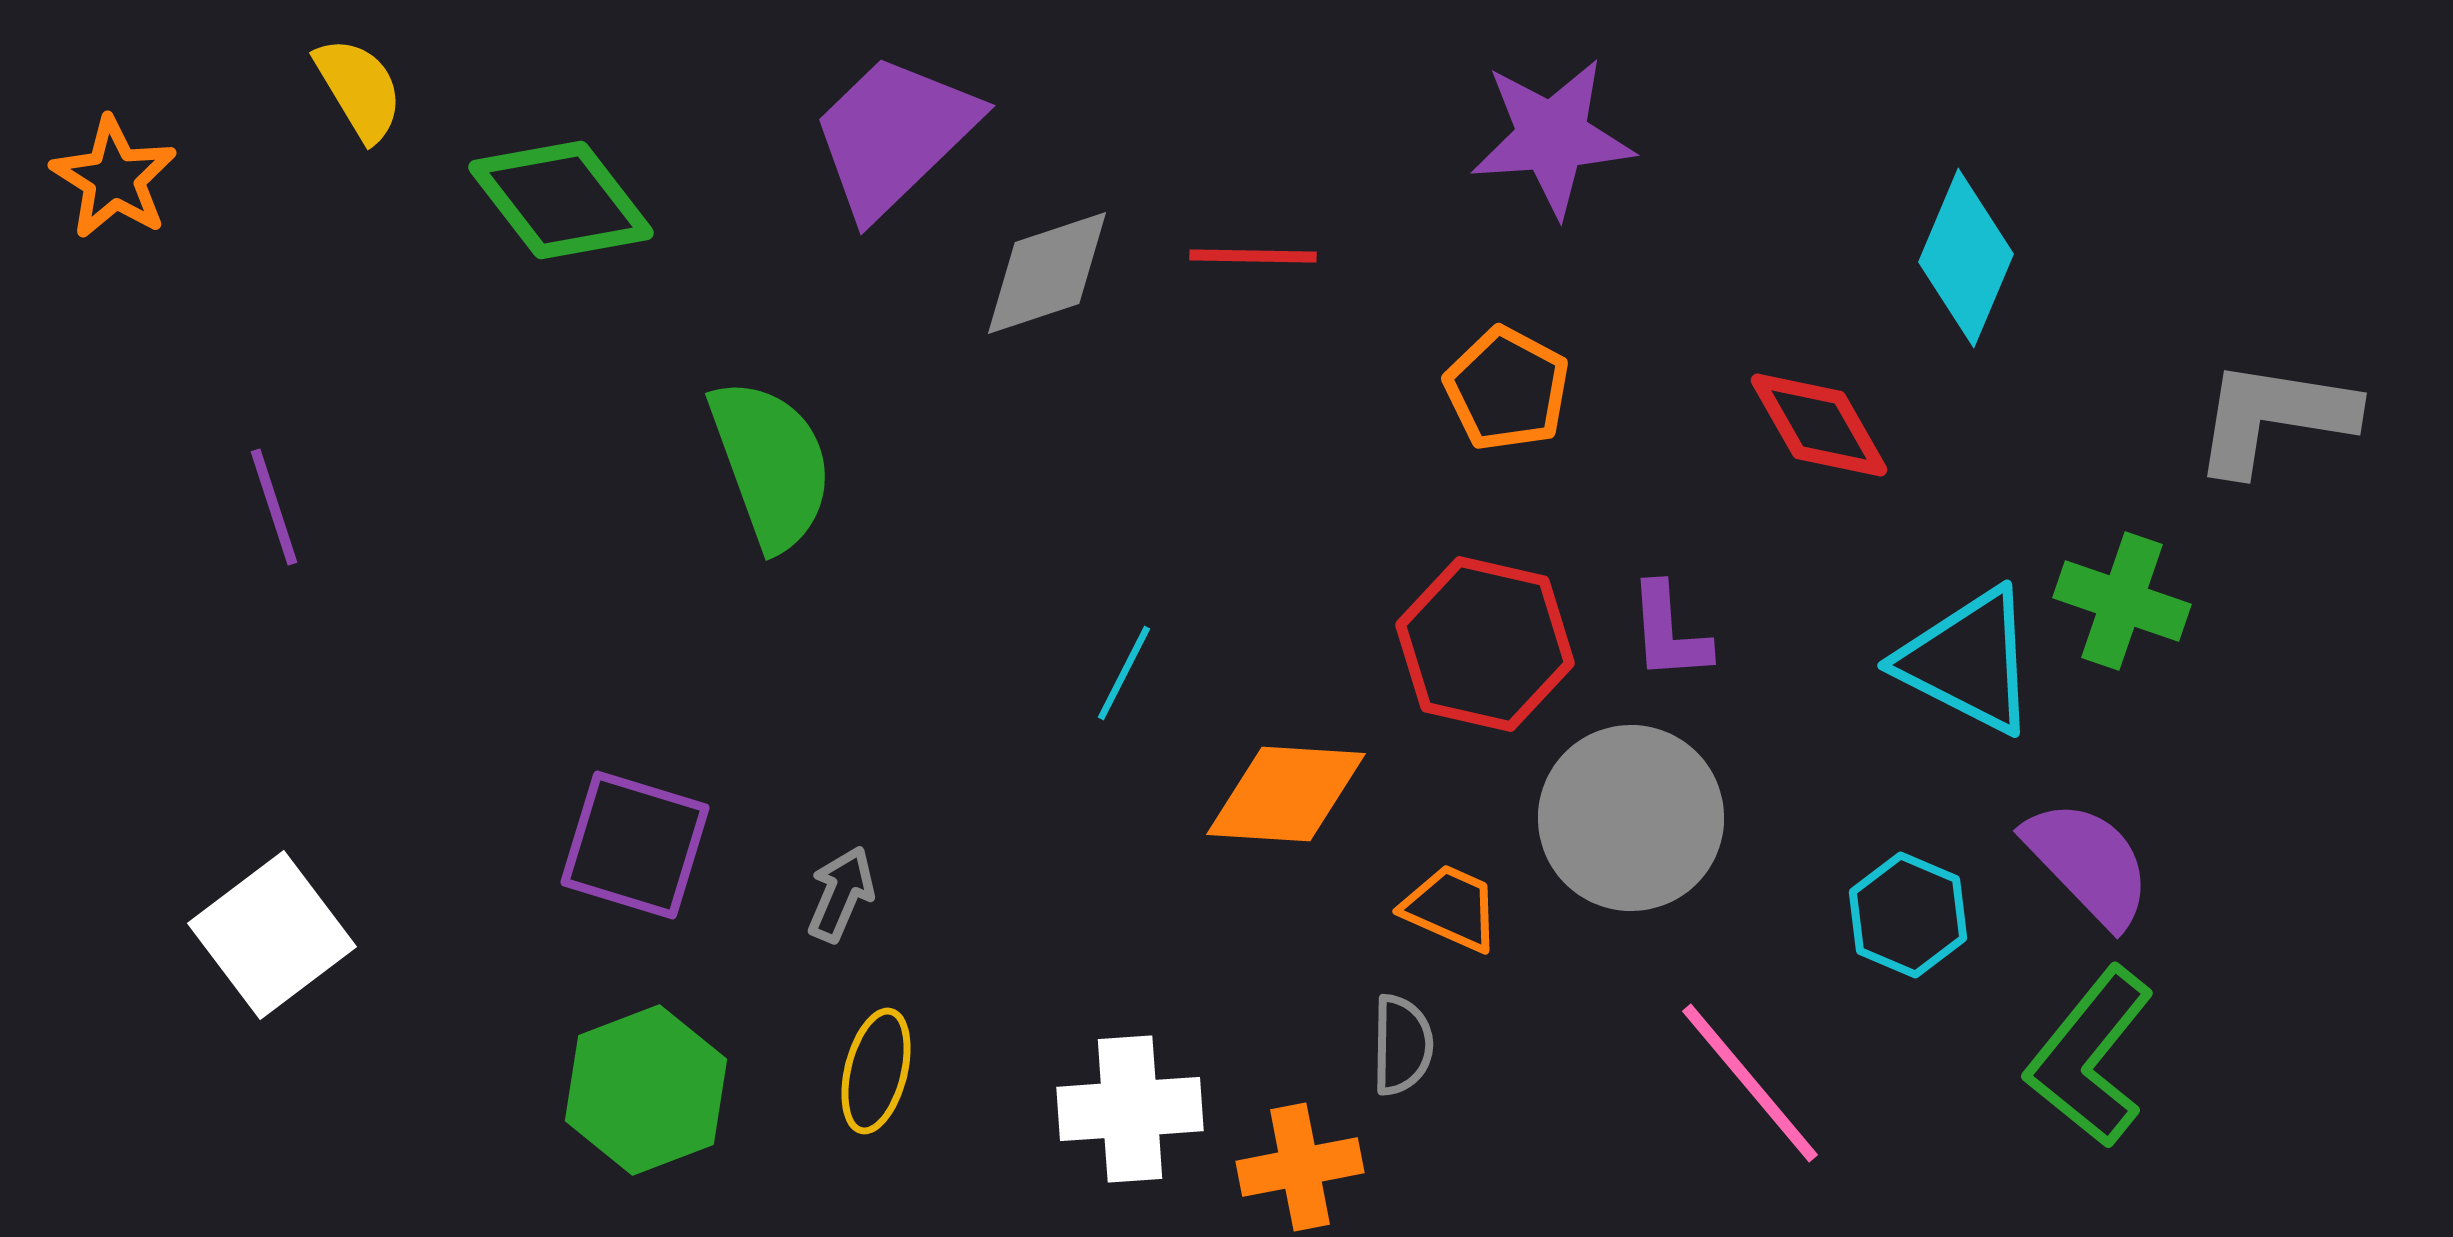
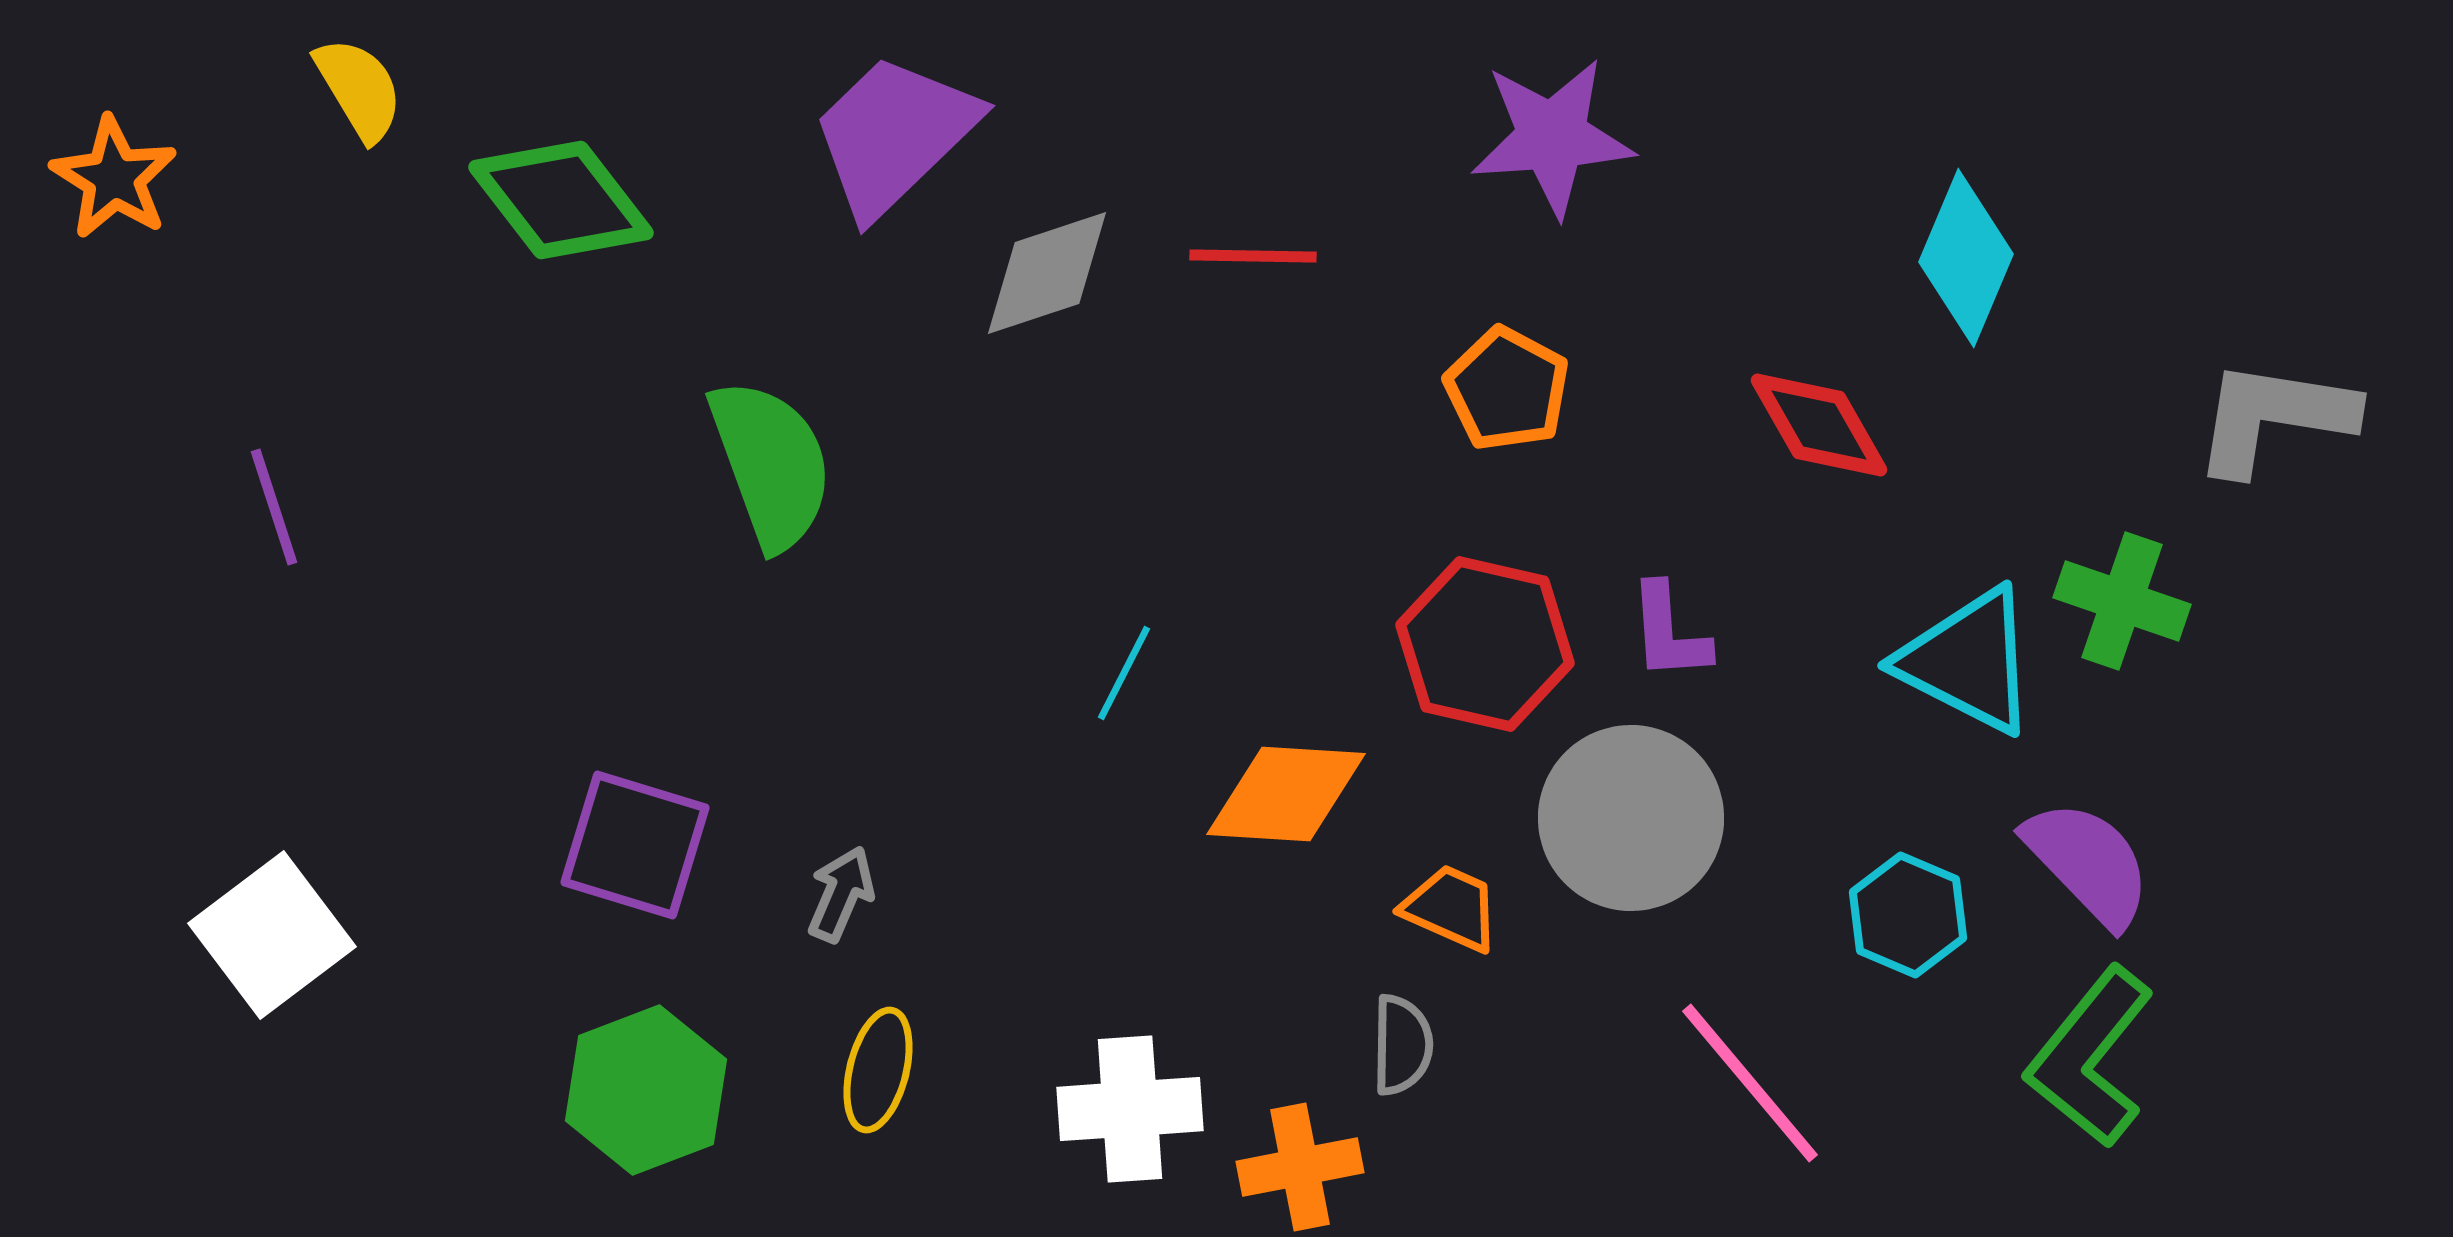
yellow ellipse: moved 2 px right, 1 px up
